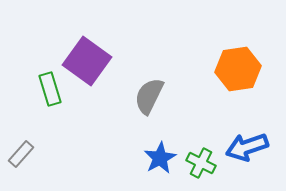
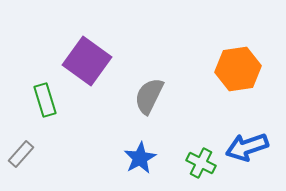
green rectangle: moved 5 px left, 11 px down
blue star: moved 20 px left
